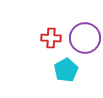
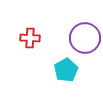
red cross: moved 21 px left
